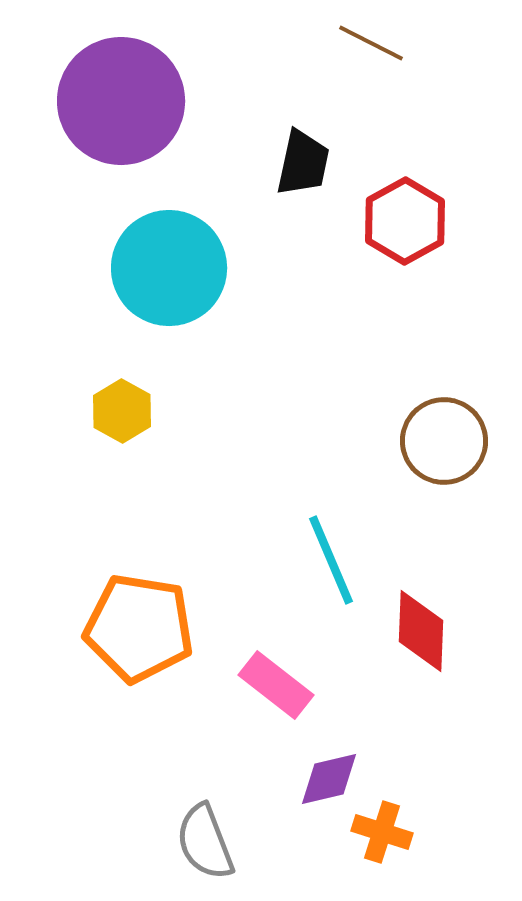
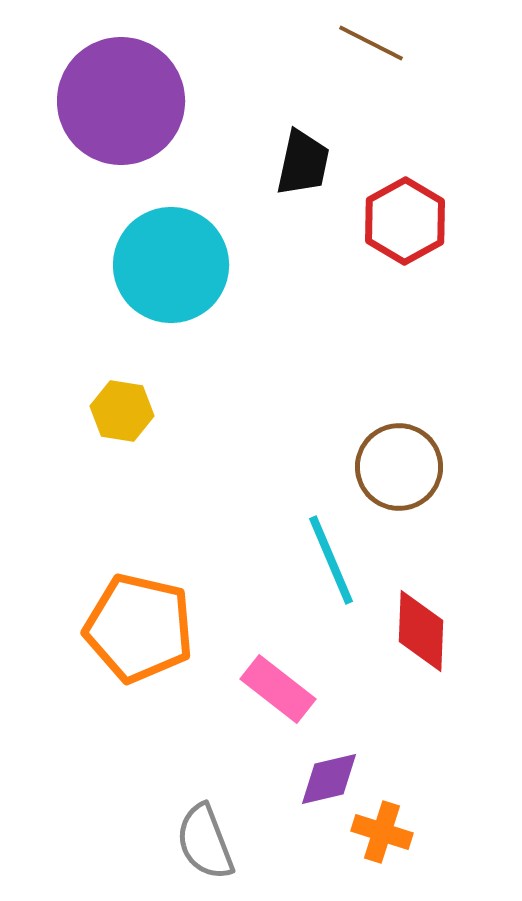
cyan circle: moved 2 px right, 3 px up
yellow hexagon: rotated 20 degrees counterclockwise
brown circle: moved 45 px left, 26 px down
orange pentagon: rotated 4 degrees clockwise
pink rectangle: moved 2 px right, 4 px down
